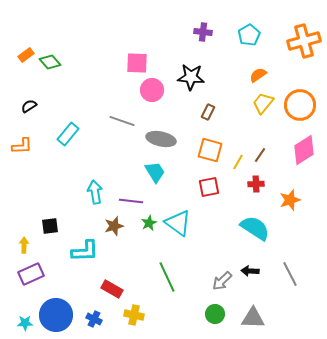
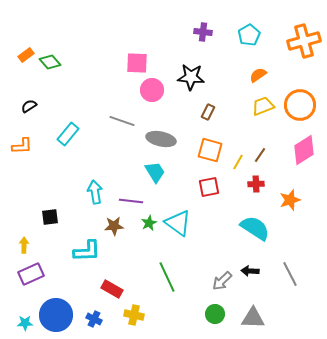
yellow trapezoid at (263, 103): moved 3 px down; rotated 30 degrees clockwise
black square at (50, 226): moved 9 px up
brown star at (114, 226): rotated 12 degrees clockwise
cyan L-shape at (85, 251): moved 2 px right
